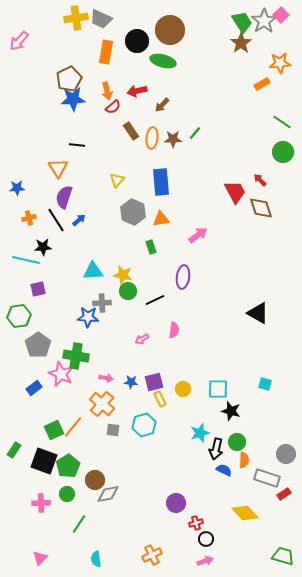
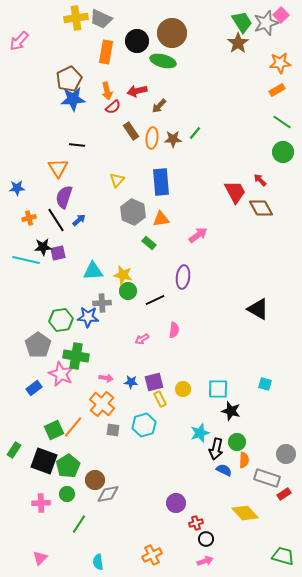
gray star at (264, 21): moved 2 px right, 2 px down; rotated 15 degrees clockwise
brown circle at (170, 30): moved 2 px right, 3 px down
brown star at (241, 43): moved 3 px left
orange rectangle at (262, 84): moved 15 px right, 6 px down
brown arrow at (162, 105): moved 3 px left, 1 px down
brown diamond at (261, 208): rotated 10 degrees counterclockwise
green rectangle at (151, 247): moved 2 px left, 4 px up; rotated 32 degrees counterclockwise
purple square at (38, 289): moved 20 px right, 36 px up
black triangle at (258, 313): moved 4 px up
green hexagon at (19, 316): moved 42 px right, 4 px down
cyan semicircle at (96, 559): moved 2 px right, 3 px down
